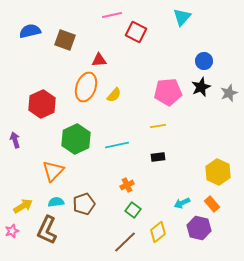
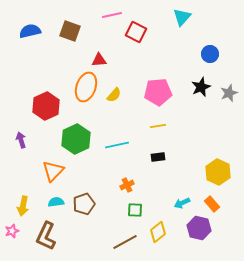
brown square: moved 5 px right, 9 px up
blue circle: moved 6 px right, 7 px up
pink pentagon: moved 10 px left
red hexagon: moved 4 px right, 2 px down
purple arrow: moved 6 px right
yellow arrow: rotated 132 degrees clockwise
green square: moved 2 px right; rotated 35 degrees counterclockwise
brown L-shape: moved 1 px left, 6 px down
brown line: rotated 15 degrees clockwise
